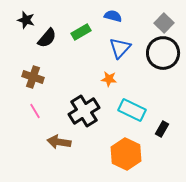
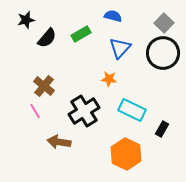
black star: rotated 30 degrees counterclockwise
green rectangle: moved 2 px down
brown cross: moved 11 px right, 9 px down; rotated 20 degrees clockwise
